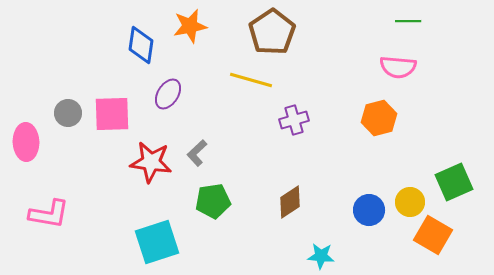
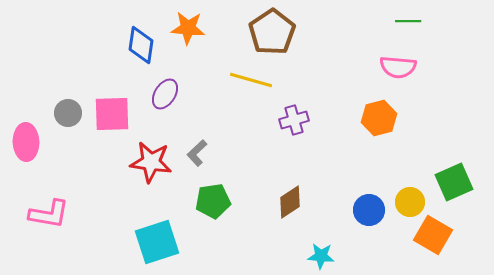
orange star: moved 2 px left, 2 px down; rotated 16 degrees clockwise
purple ellipse: moved 3 px left
